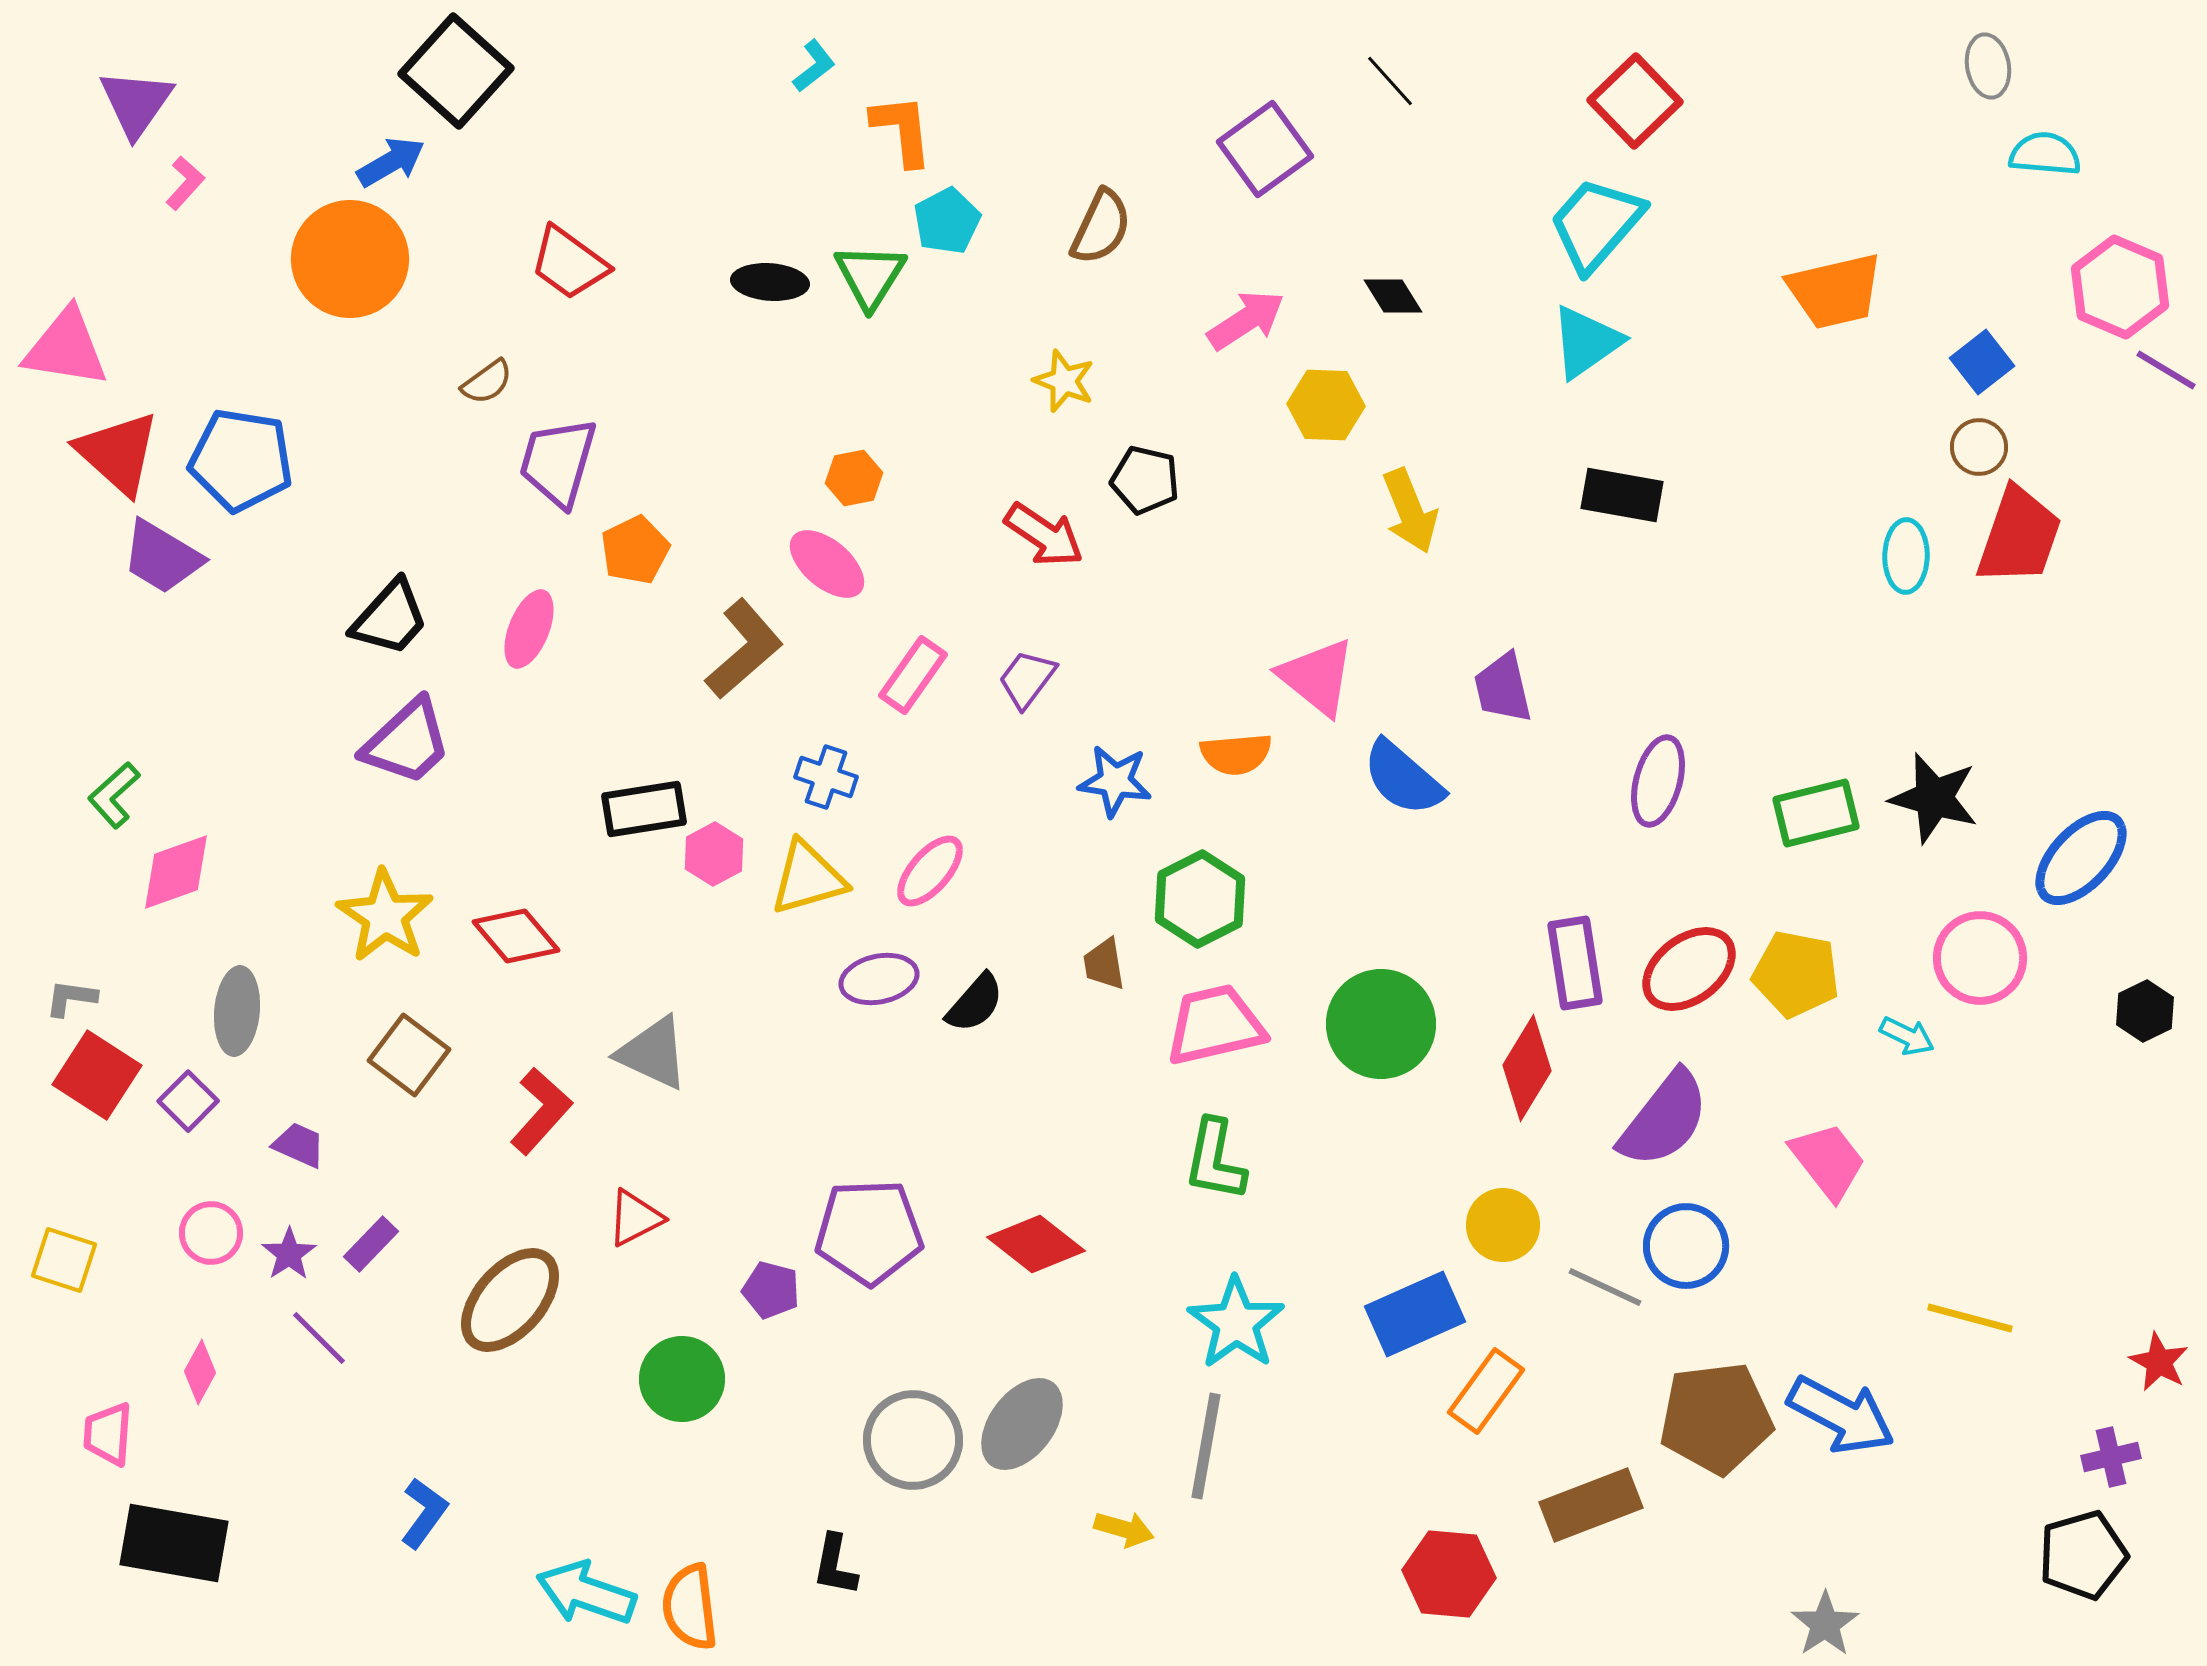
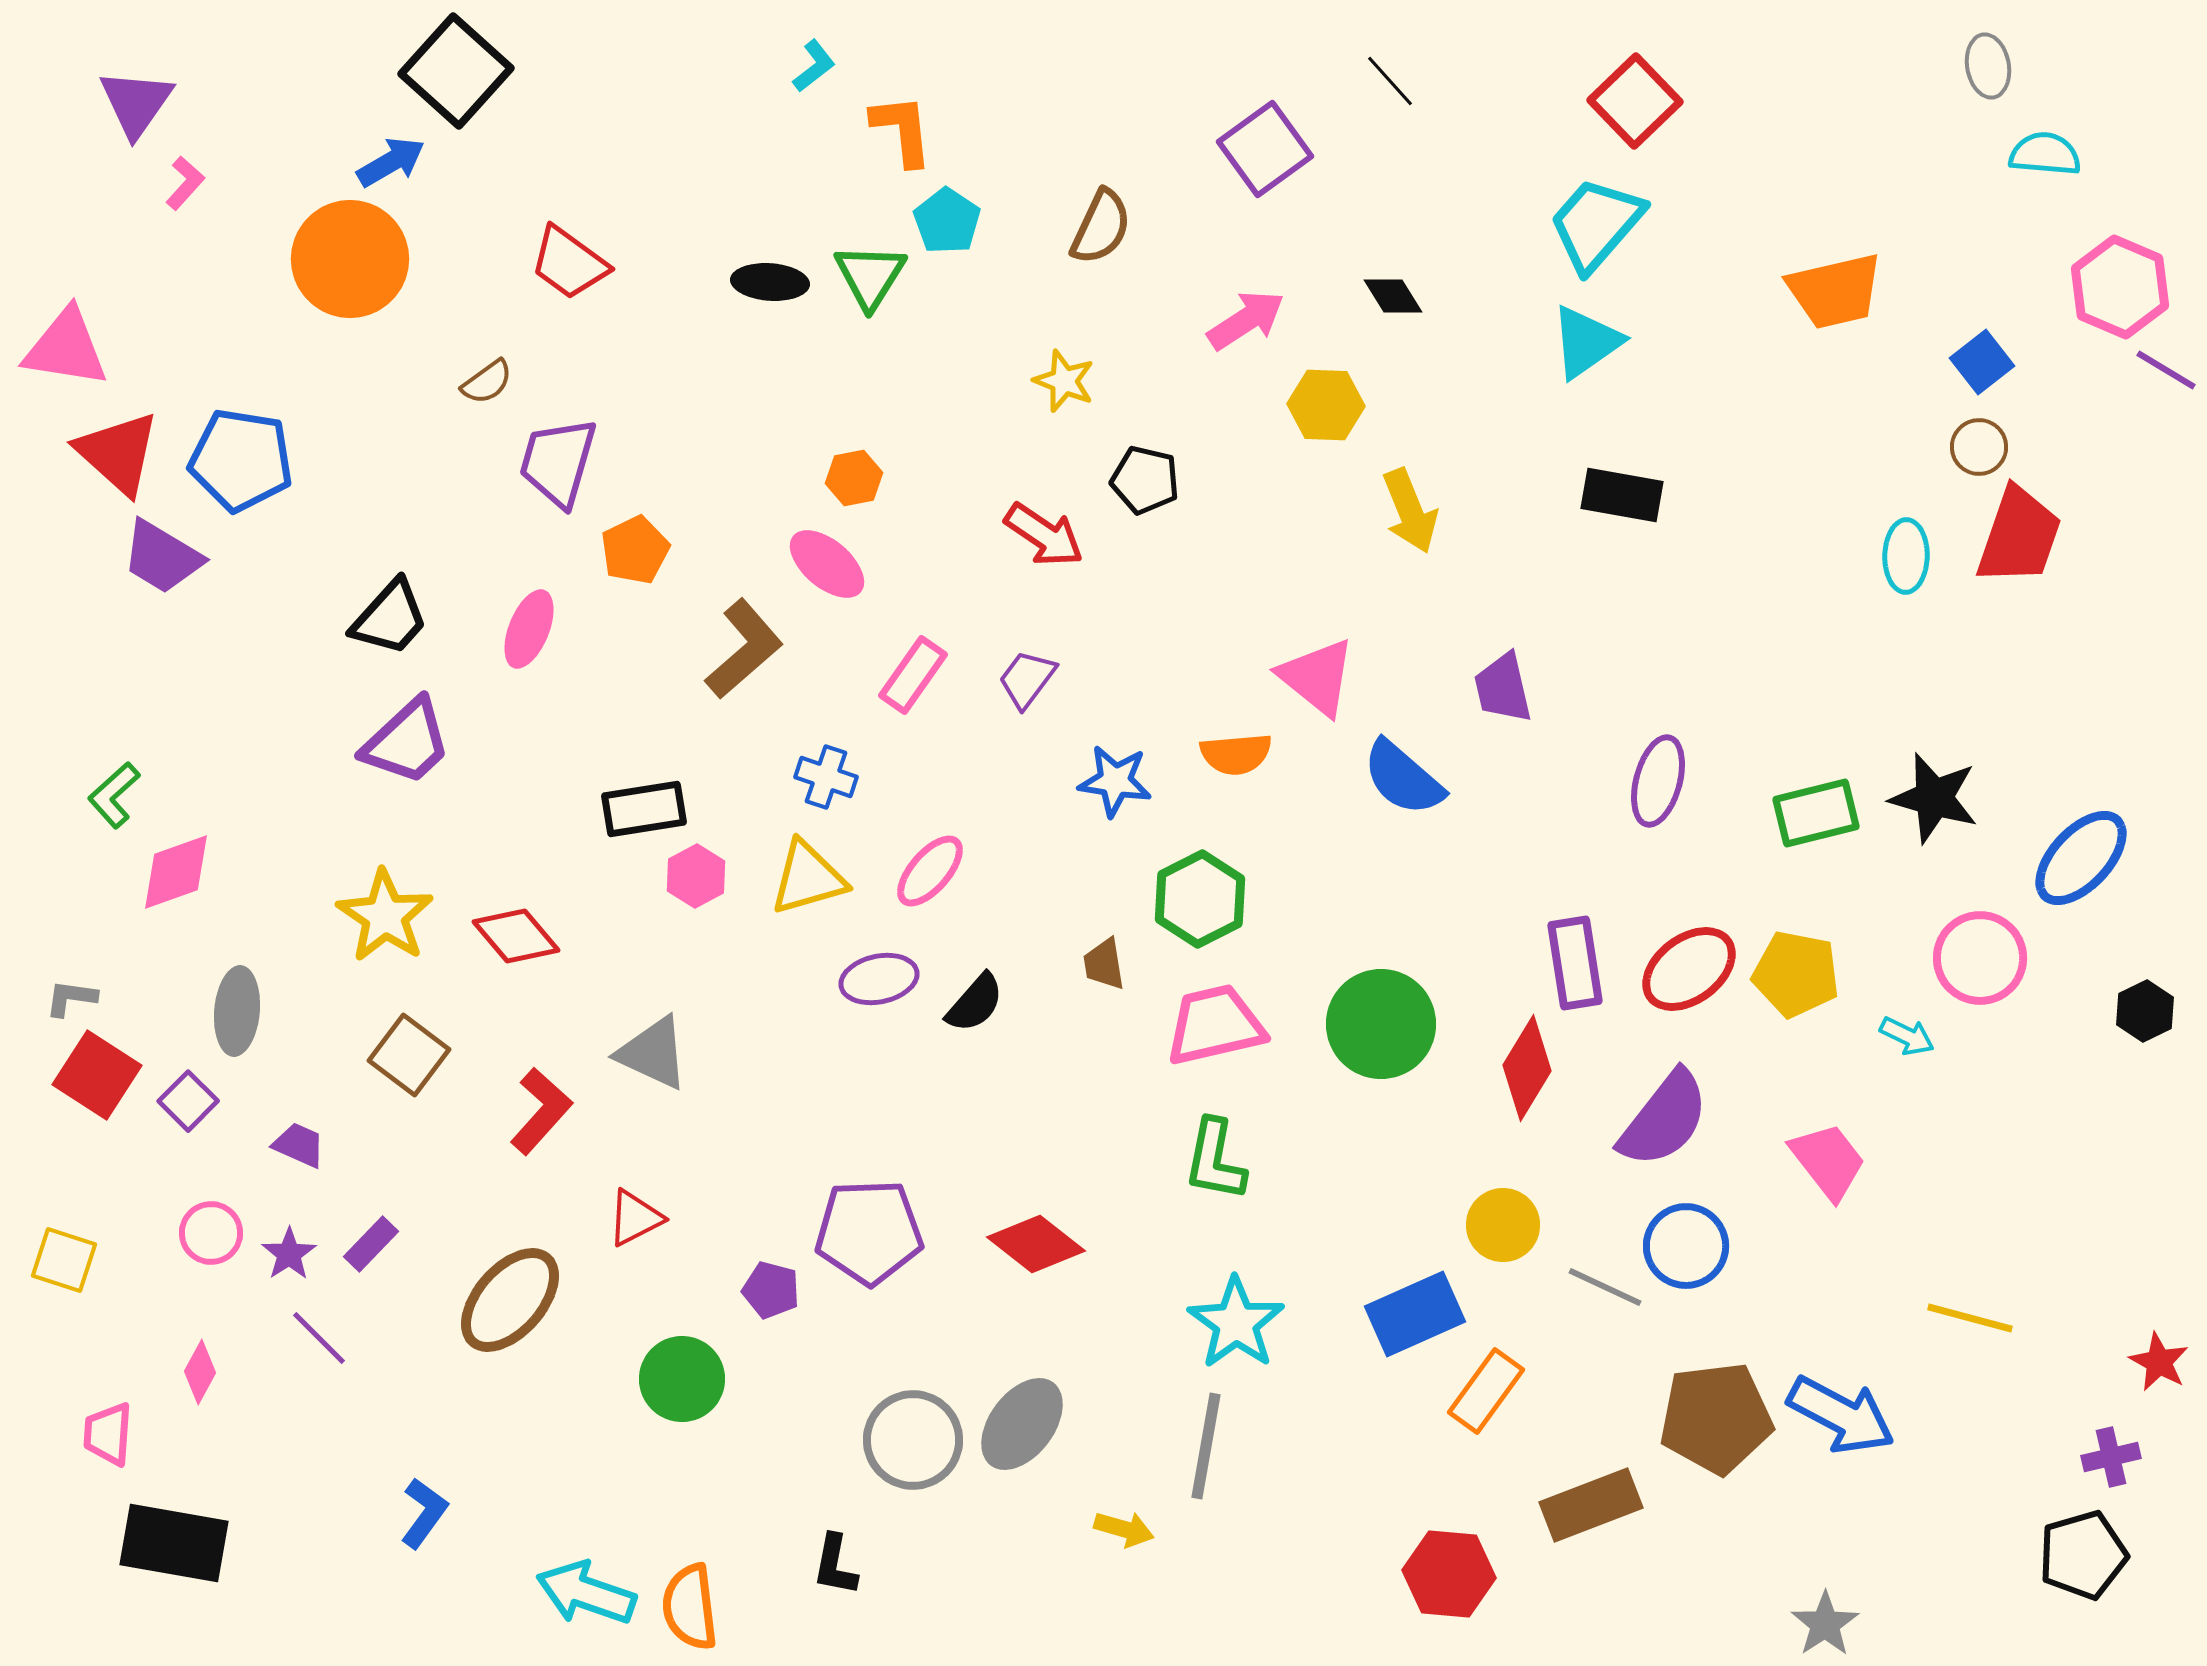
cyan pentagon at (947, 221): rotated 10 degrees counterclockwise
pink hexagon at (714, 854): moved 18 px left, 22 px down
